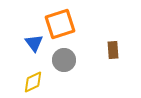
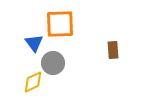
orange square: rotated 16 degrees clockwise
gray circle: moved 11 px left, 3 px down
